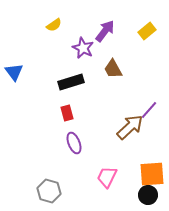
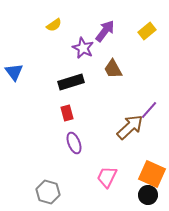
orange square: rotated 28 degrees clockwise
gray hexagon: moved 1 px left, 1 px down
